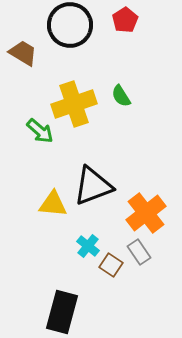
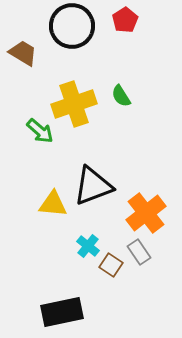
black circle: moved 2 px right, 1 px down
black rectangle: rotated 63 degrees clockwise
